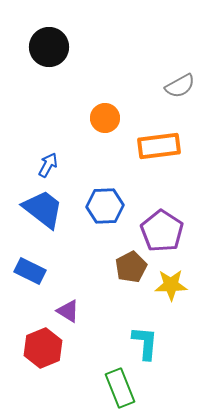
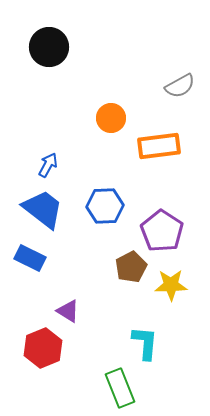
orange circle: moved 6 px right
blue rectangle: moved 13 px up
